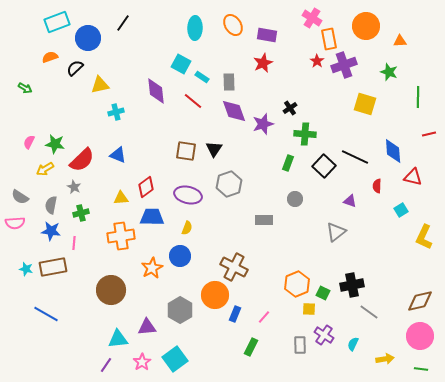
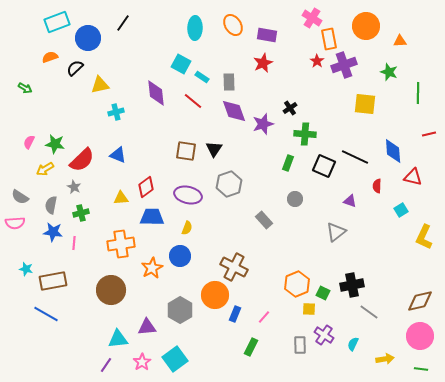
purple diamond at (156, 91): moved 2 px down
green line at (418, 97): moved 4 px up
yellow square at (365, 104): rotated 10 degrees counterclockwise
black square at (324, 166): rotated 20 degrees counterclockwise
gray rectangle at (264, 220): rotated 48 degrees clockwise
blue star at (51, 231): moved 2 px right, 1 px down
orange cross at (121, 236): moved 8 px down
brown rectangle at (53, 267): moved 14 px down
